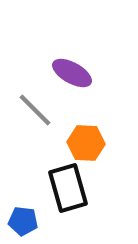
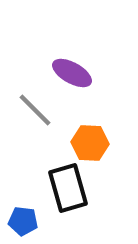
orange hexagon: moved 4 px right
